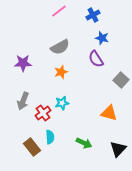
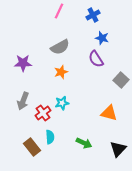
pink line: rotated 28 degrees counterclockwise
